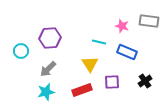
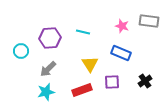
cyan line: moved 16 px left, 10 px up
blue rectangle: moved 6 px left, 1 px down
